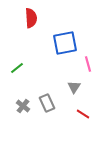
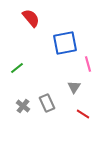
red semicircle: rotated 36 degrees counterclockwise
